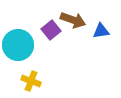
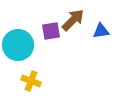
brown arrow: rotated 65 degrees counterclockwise
purple square: moved 1 px down; rotated 30 degrees clockwise
